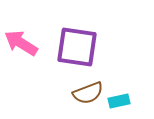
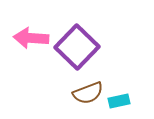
pink arrow: moved 10 px right, 5 px up; rotated 28 degrees counterclockwise
purple square: rotated 36 degrees clockwise
